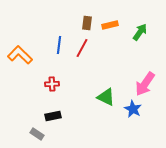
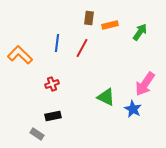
brown rectangle: moved 2 px right, 5 px up
blue line: moved 2 px left, 2 px up
red cross: rotated 16 degrees counterclockwise
